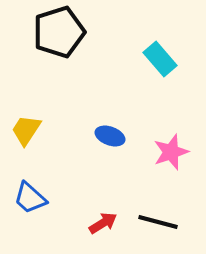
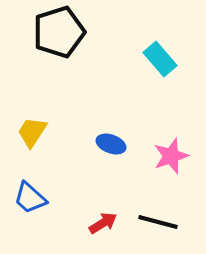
yellow trapezoid: moved 6 px right, 2 px down
blue ellipse: moved 1 px right, 8 px down
pink star: moved 4 px down
